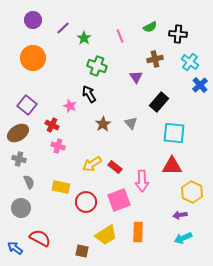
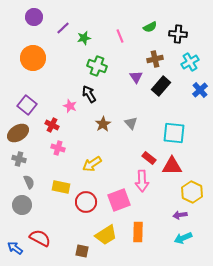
purple circle: moved 1 px right, 3 px up
green star: rotated 24 degrees clockwise
cyan cross: rotated 24 degrees clockwise
blue cross: moved 5 px down
black rectangle: moved 2 px right, 16 px up
pink cross: moved 2 px down
red rectangle: moved 34 px right, 9 px up
gray circle: moved 1 px right, 3 px up
